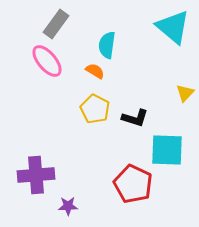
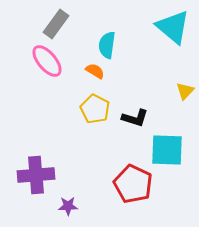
yellow triangle: moved 2 px up
